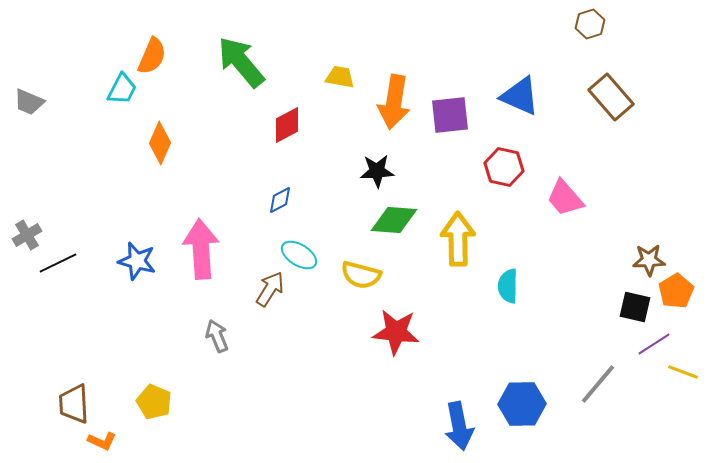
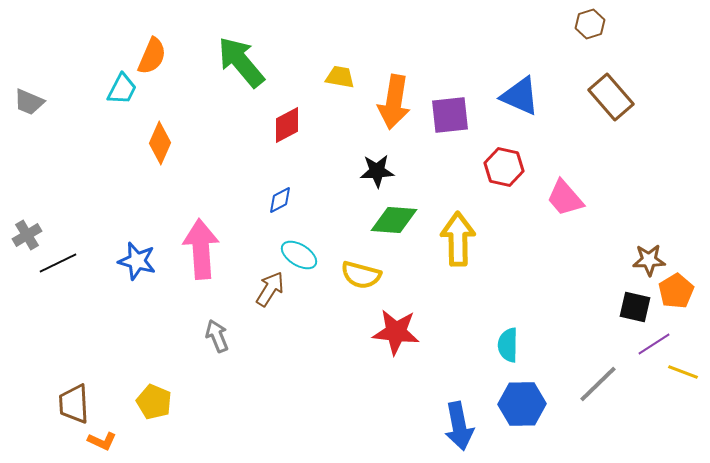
cyan semicircle: moved 59 px down
gray line: rotated 6 degrees clockwise
